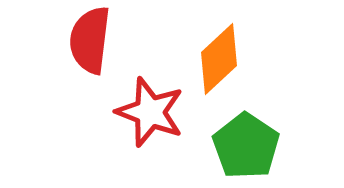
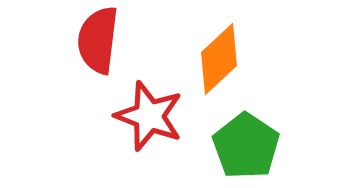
red semicircle: moved 8 px right
red star: moved 1 px left, 4 px down
